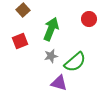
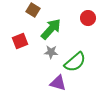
brown square: moved 10 px right; rotated 16 degrees counterclockwise
red circle: moved 1 px left, 1 px up
green arrow: rotated 20 degrees clockwise
gray star: moved 4 px up; rotated 16 degrees clockwise
purple triangle: moved 1 px left
